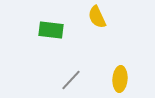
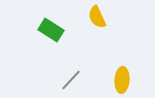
green rectangle: rotated 25 degrees clockwise
yellow ellipse: moved 2 px right, 1 px down
